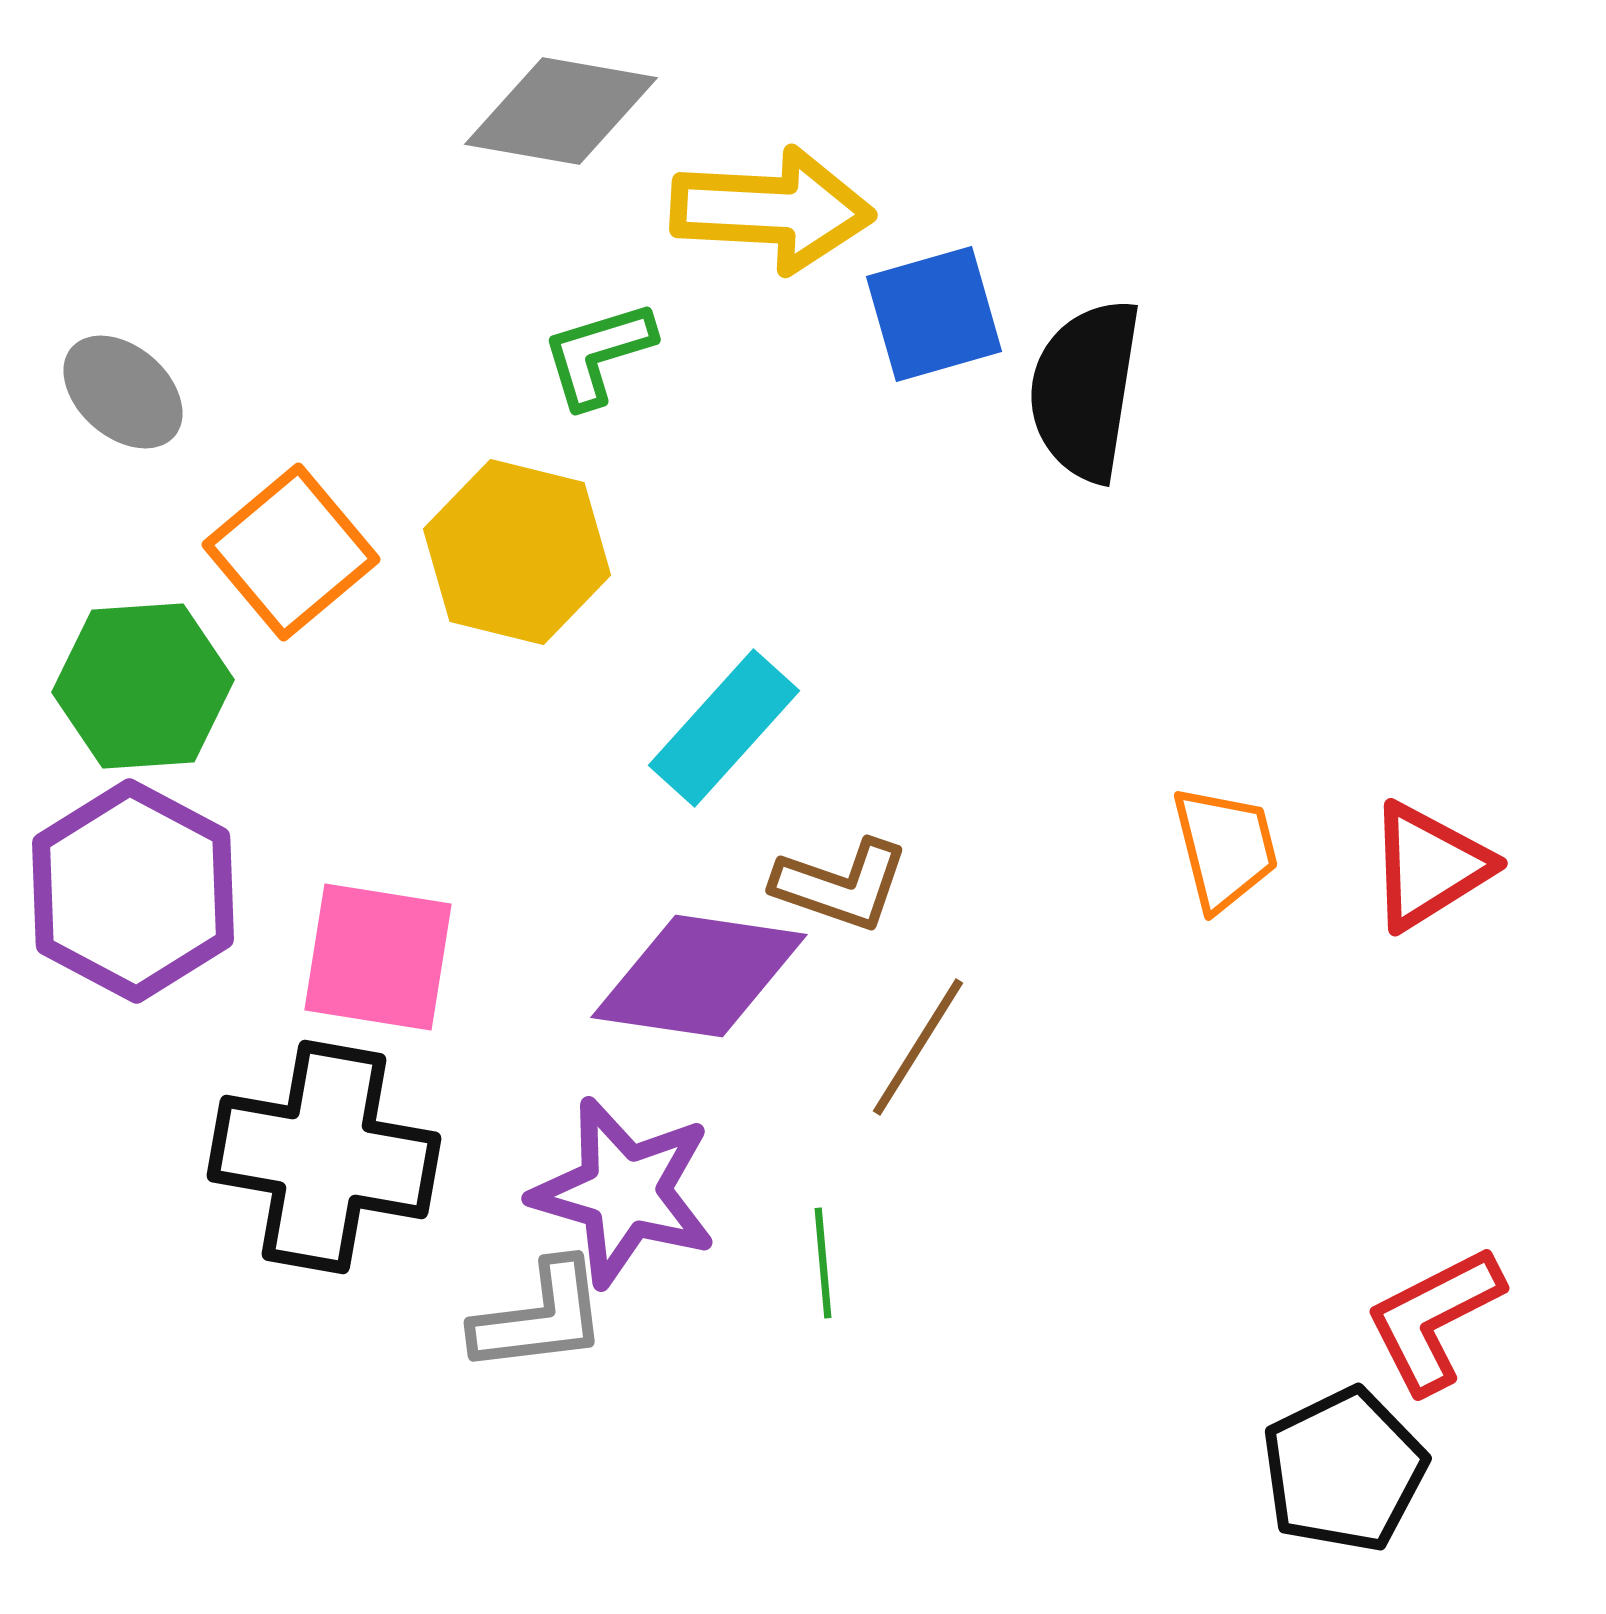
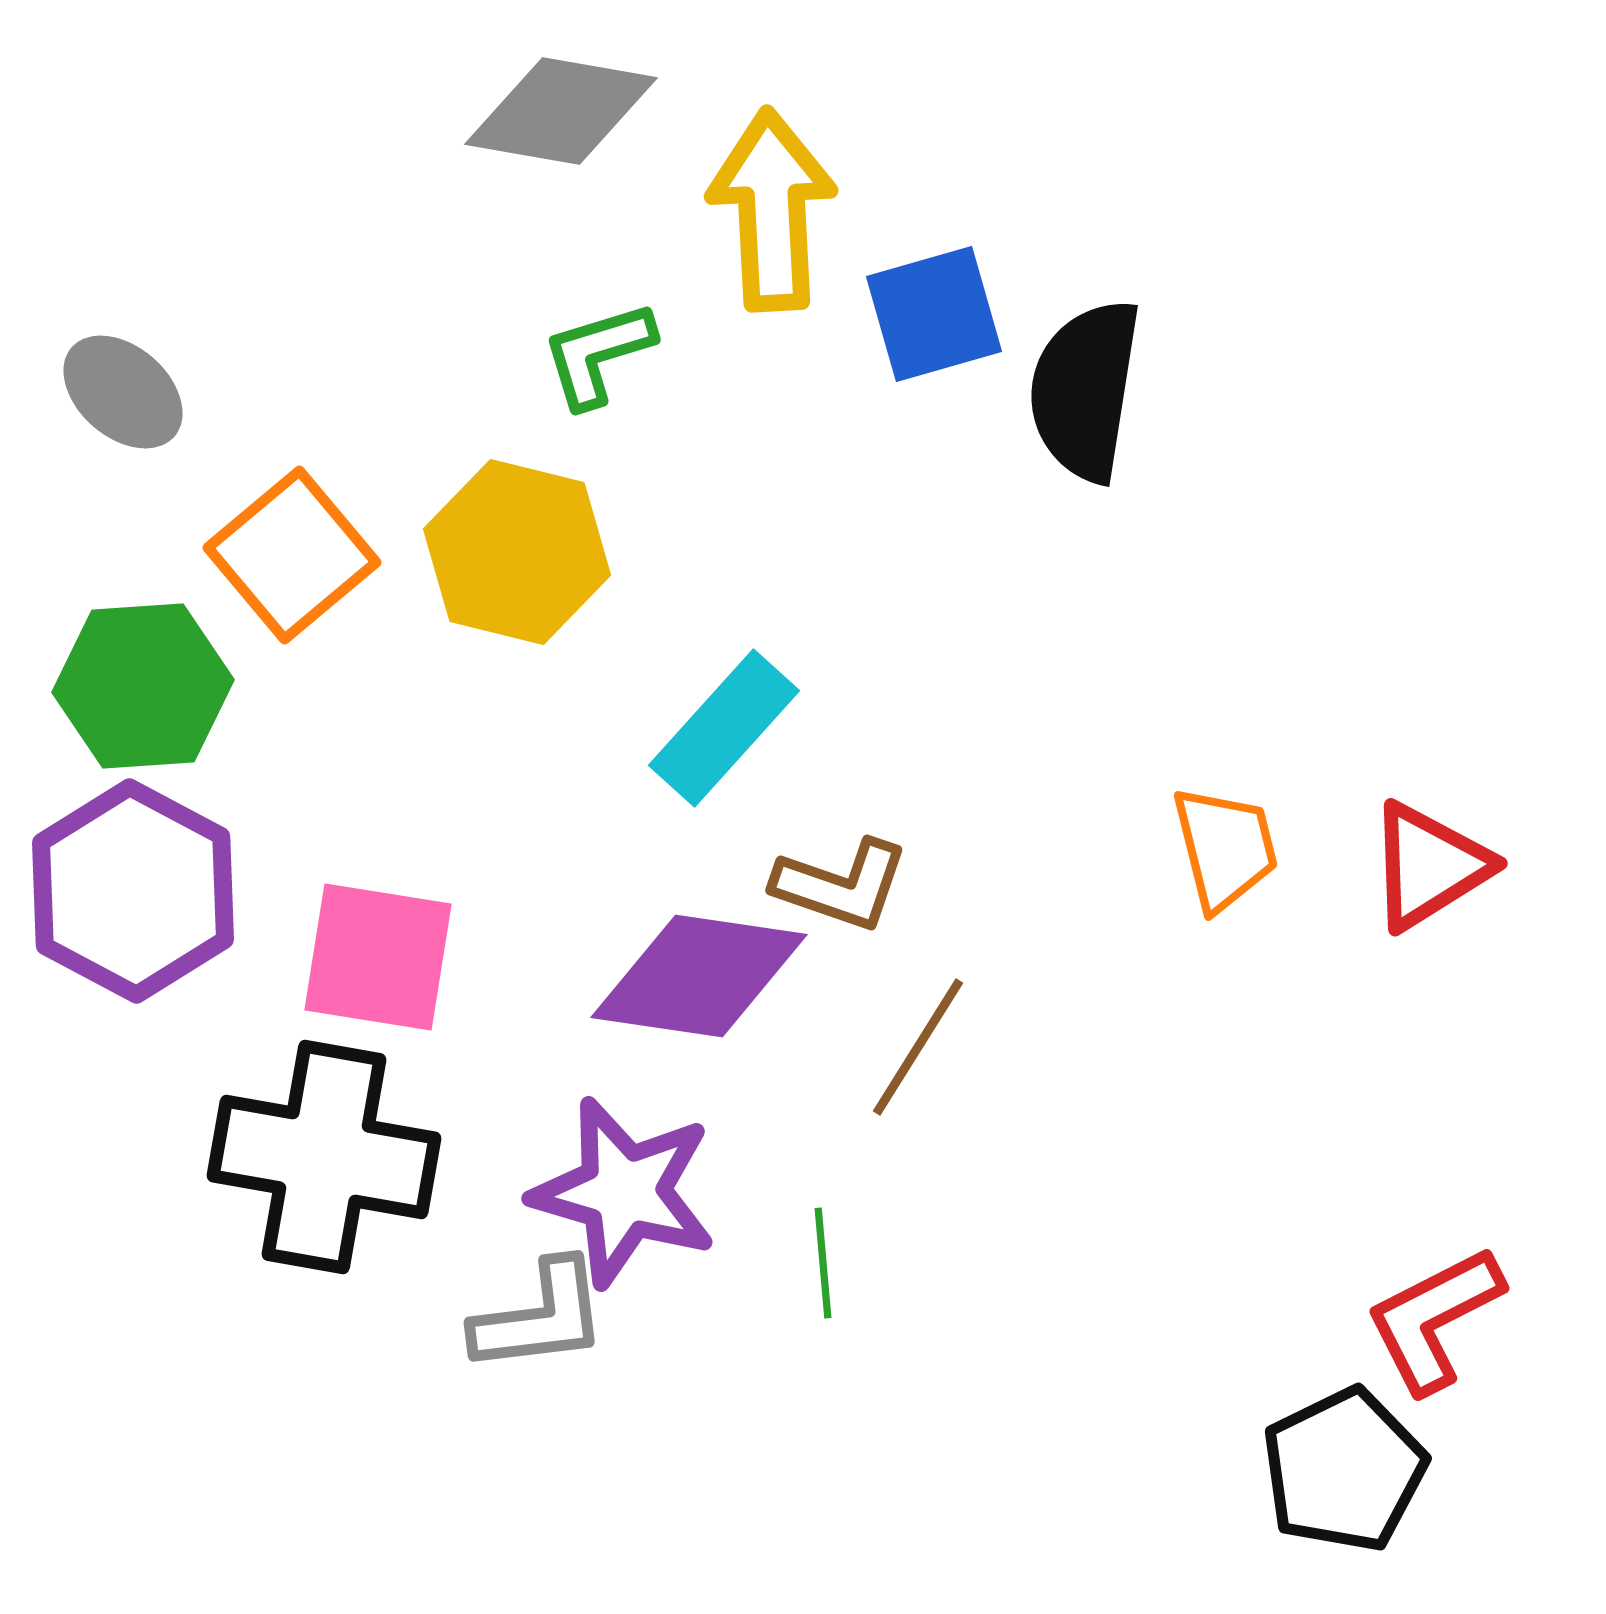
yellow arrow: rotated 96 degrees counterclockwise
orange square: moved 1 px right, 3 px down
